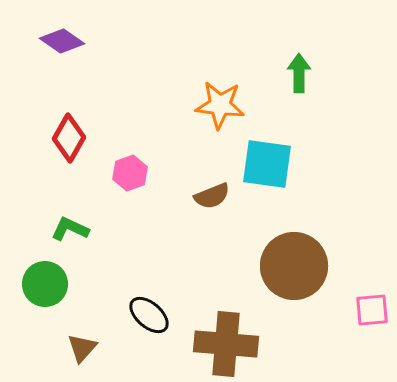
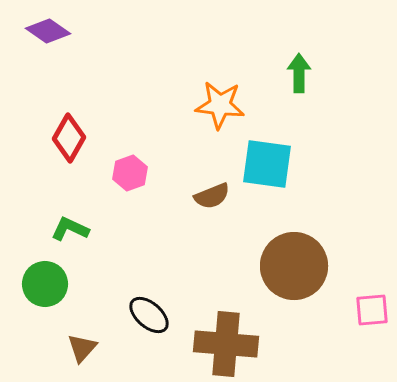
purple diamond: moved 14 px left, 10 px up
